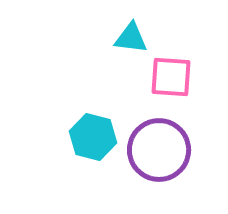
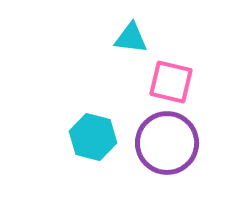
pink square: moved 5 px down; rotated 9 degrees clockwise
purple circle: moved 8 px right, 7 px up
